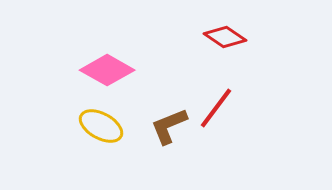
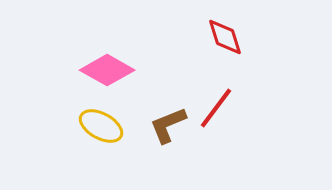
red diamond: rotated 39 degrees clockwise
brown L-shape: moved 1 px left, 1 px up
